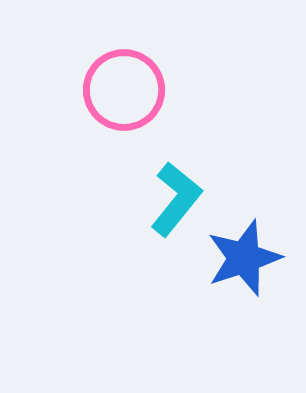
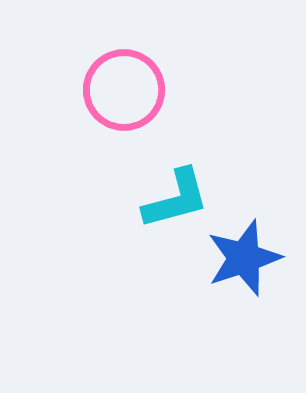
cyan L-shape: rotated 36 degrees clockwise
